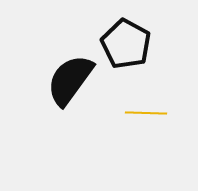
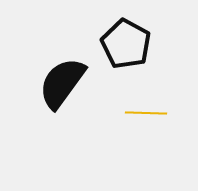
black semicircle: moved 8 px left, 3 px down
